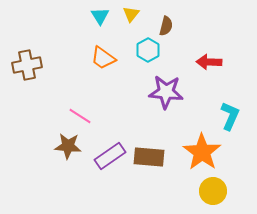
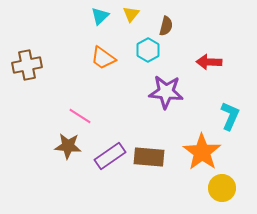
cyan triangle: rotated 18 degrees clockwise
yellow circle: moved 9 px right, 3 px up
